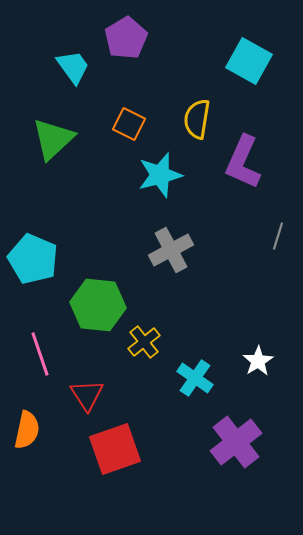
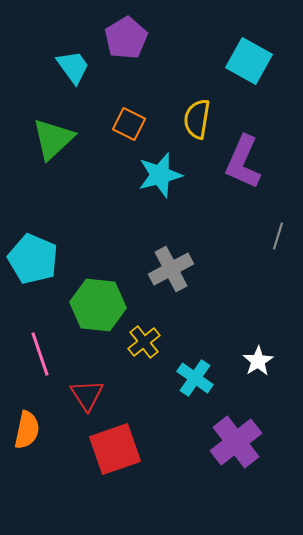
gray cross: moved 19 px down
